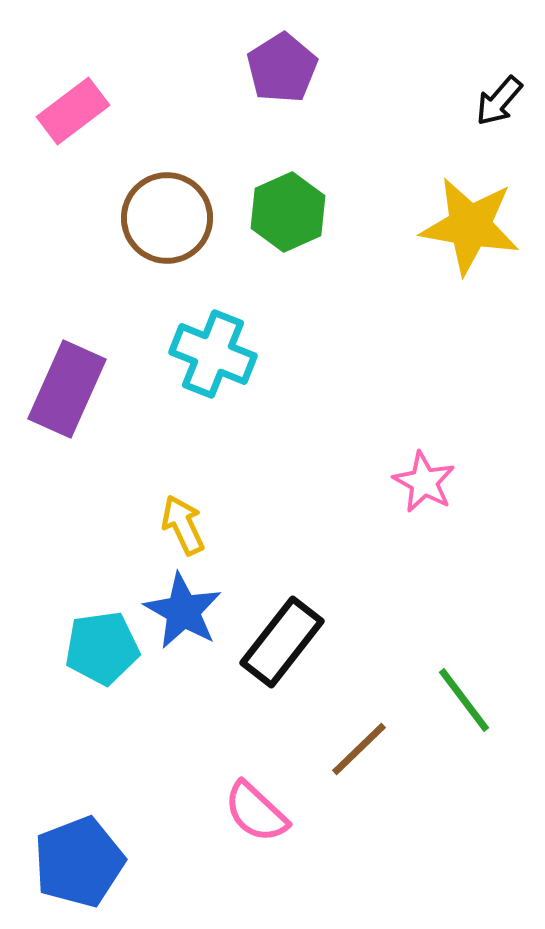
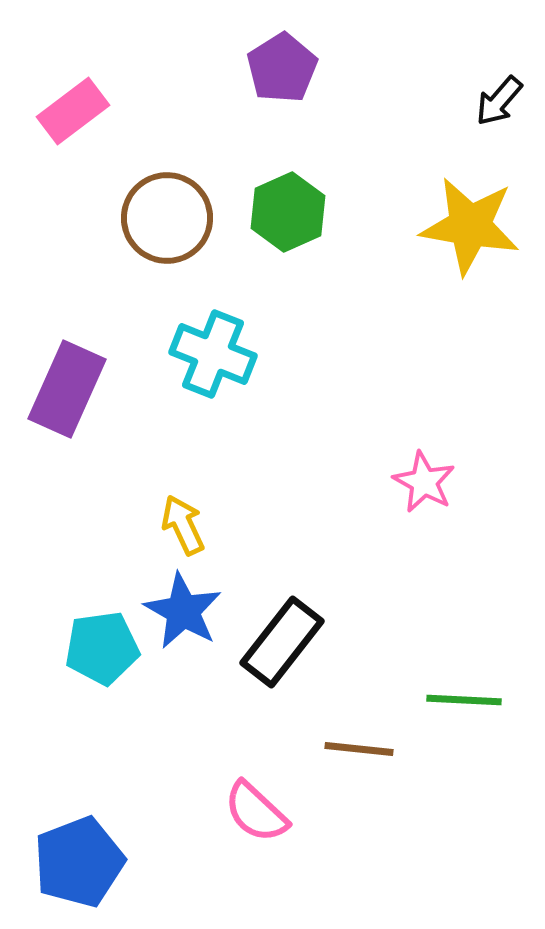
green line: rotated 50 degrees counterclockwise
brown line: rotated 50 degrees clockwise
